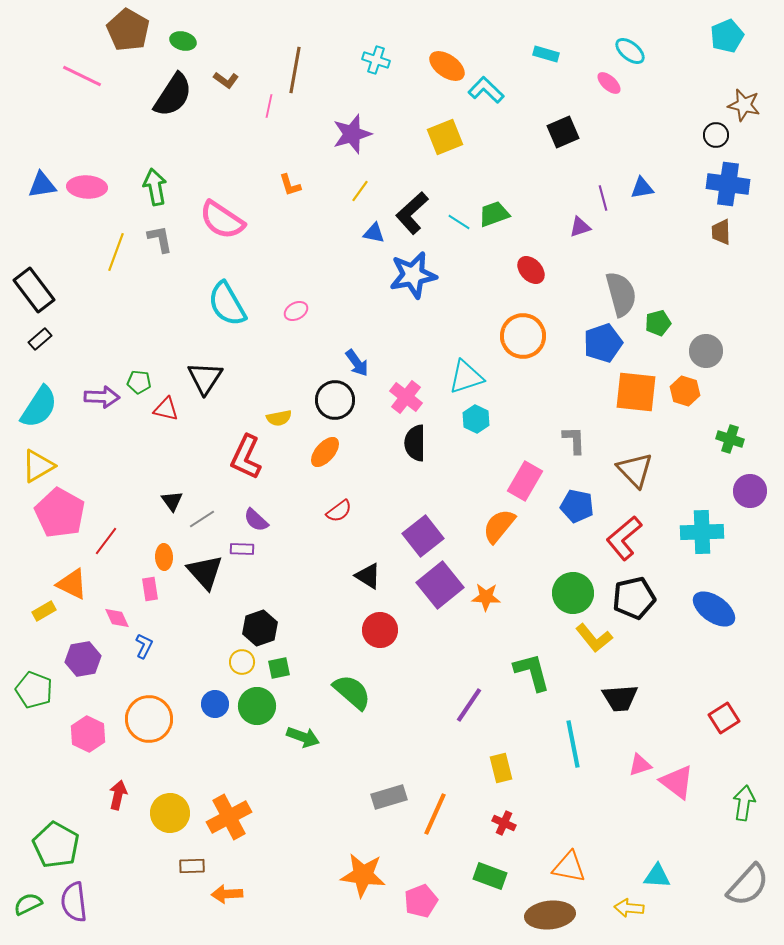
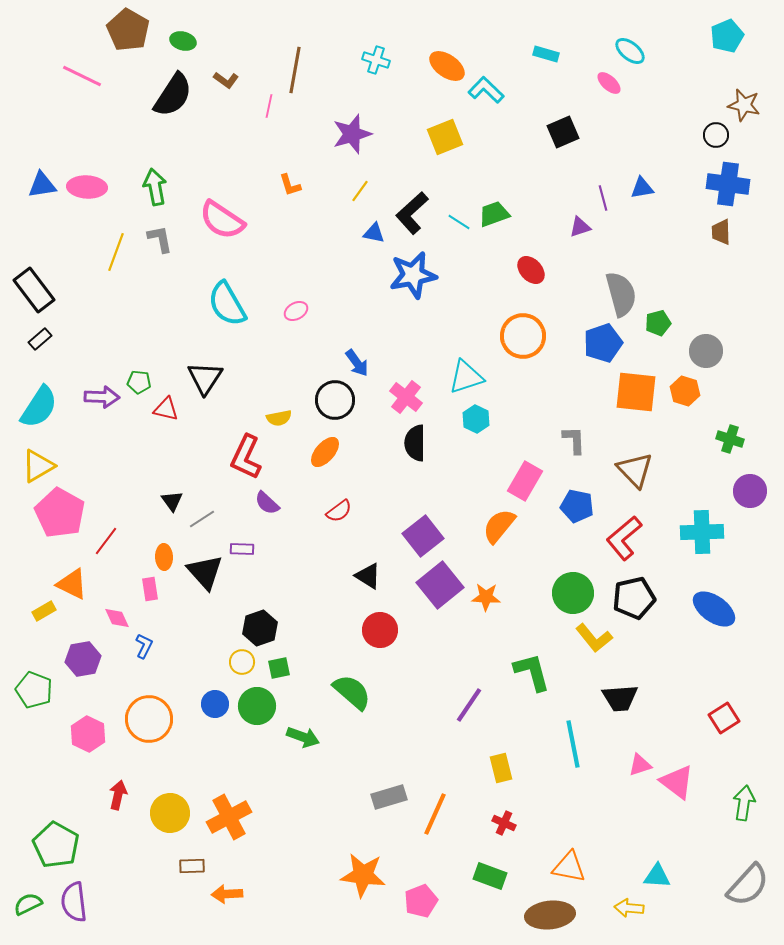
purple semicircle at (256, 520): moved 11 px right, 17 px up
